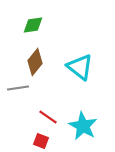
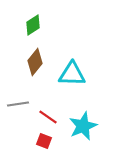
green diamond: rotated 25 degrees counterclockwise
cyan triangle: moved 8 px left, 7 px down; rotated 36 degrees counterclockwise
gray line: moved 16 px down
cyan star: rotated 20 degrees clockwise
red square: moved 3 px right
